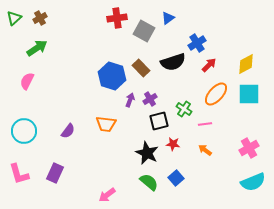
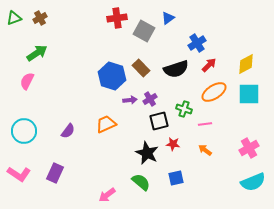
green triangle: rotated 21 degrees clockwise
green arrow: moved 5 px down
black semicircle: moved 3 px right, 7 px down
orange ellipse: moved 2 px left, 2 px up; rotated 15 degrees clockwise
purple arrow: rotated 64 degrees clockwise
green cross: rotated 14 degrees counterclockwise
orange trapezoid: rotated 150 degrees clockwise
pink L-shape: rotated 40 degrees counterclockwise
blue square: rotated 28 degrees clockwise
green semicircle: moved 8 px left
